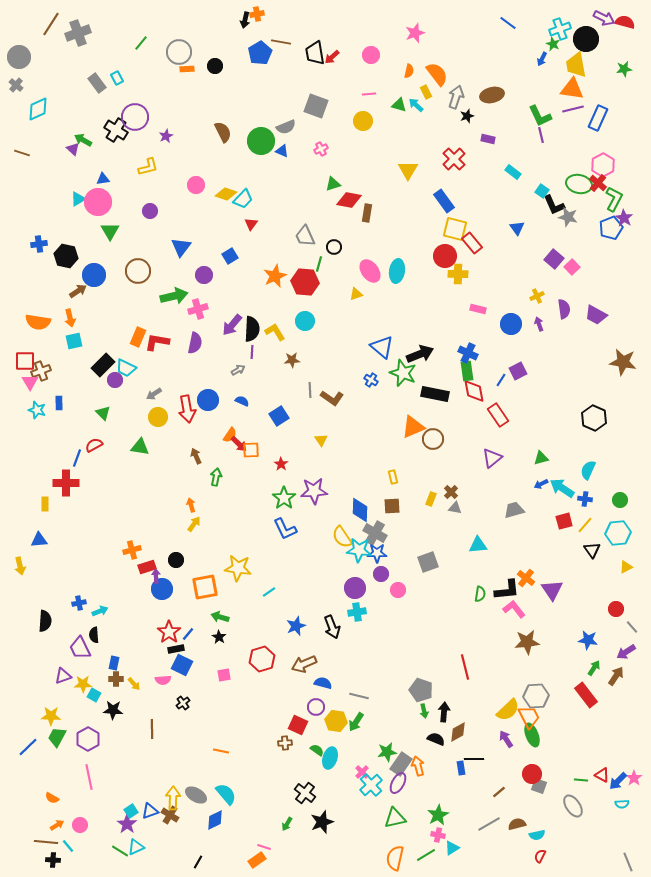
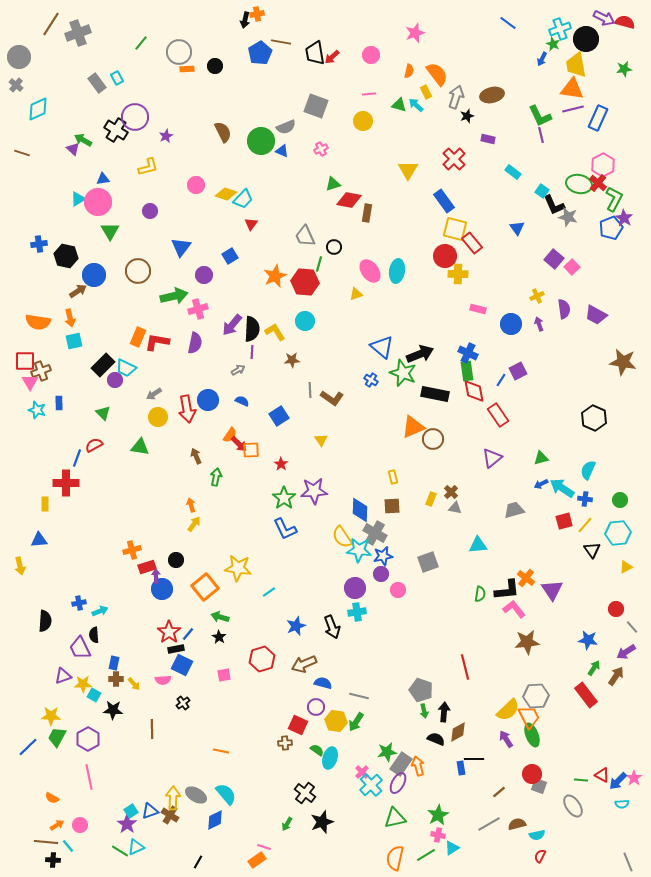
blue star at (377, 553): moved 6 px right, 3 px down; rotated 12 degrees counterclockwise
orange square at (205, 587): rotated 28 degrees counterclockwise
